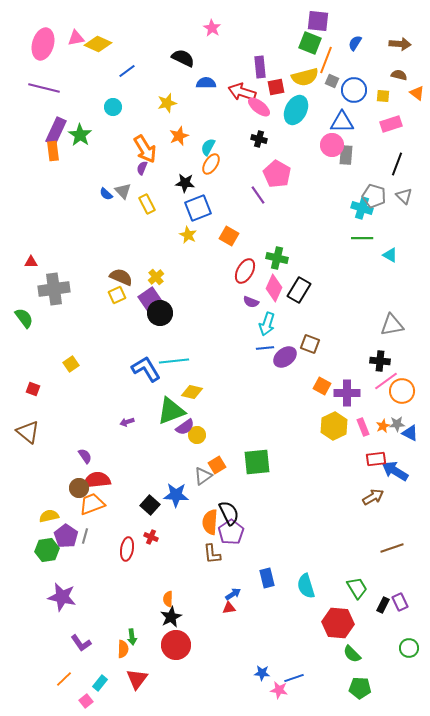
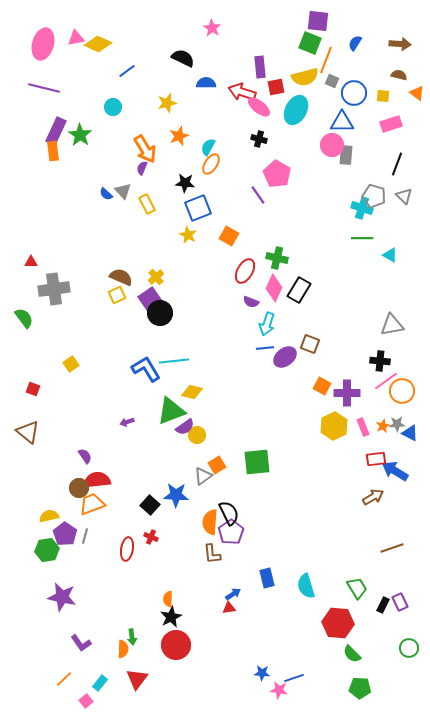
blue circle at (354, 90): moved 3 px down
purple pentagon at (66, 536): moved 1 px left, 2 px up
